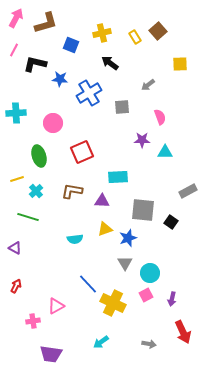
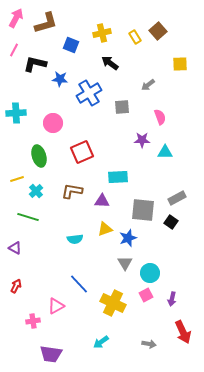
gray rectangle at (188, 191): moved 11 px left, 7 px down
blue line at (88, 284): moved 9 px left
